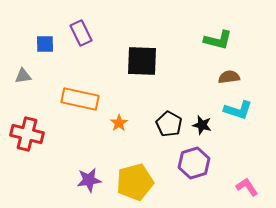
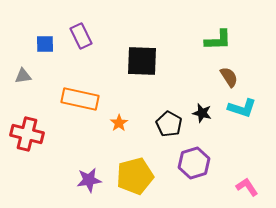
purple rectangle: moved 3 px down
green L-shape: rotated 16 degrees counterclockwise
brown semicircle: rotated 65 degrees clockwise
cyan L-shape: moved 4 px right, 2 px up
black star: moved 12 px up
yellow pentagon: moved 6 px up
